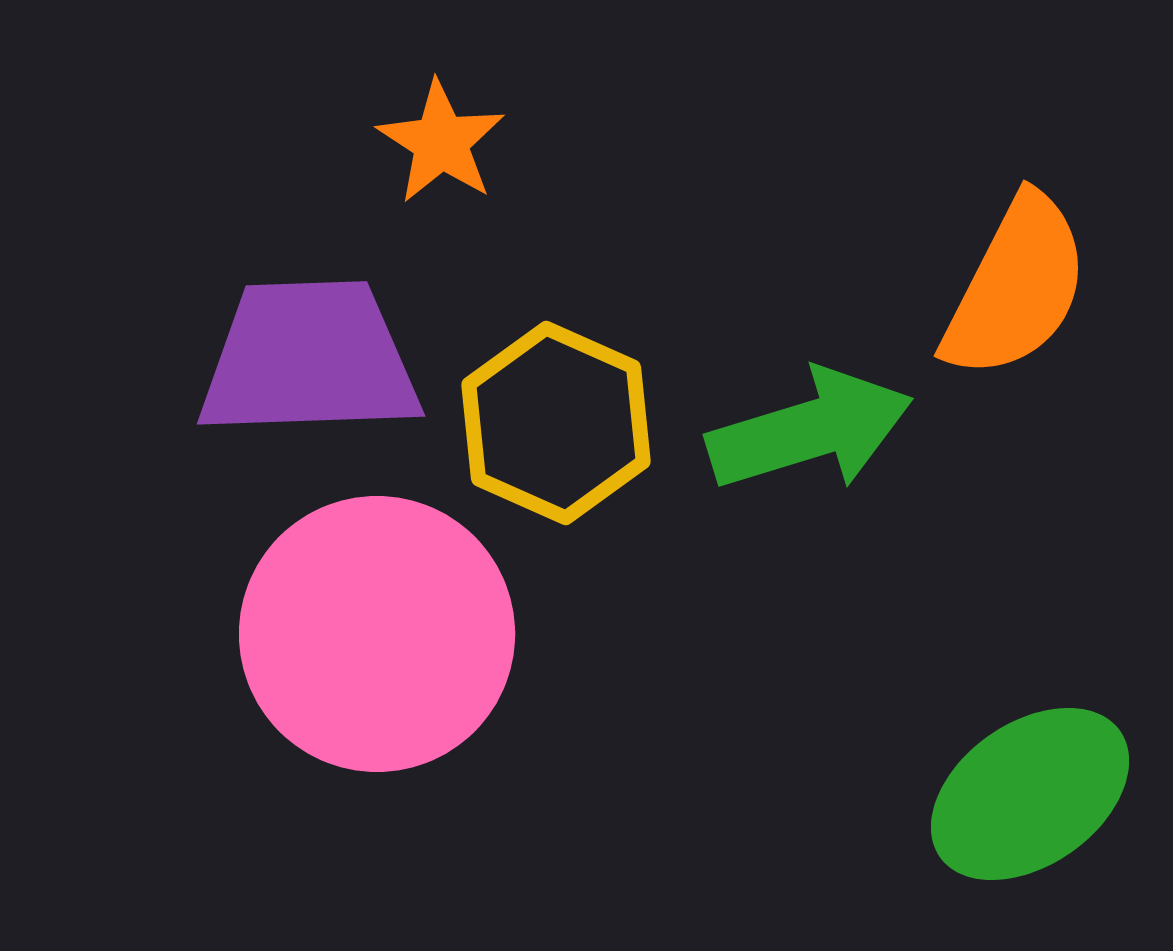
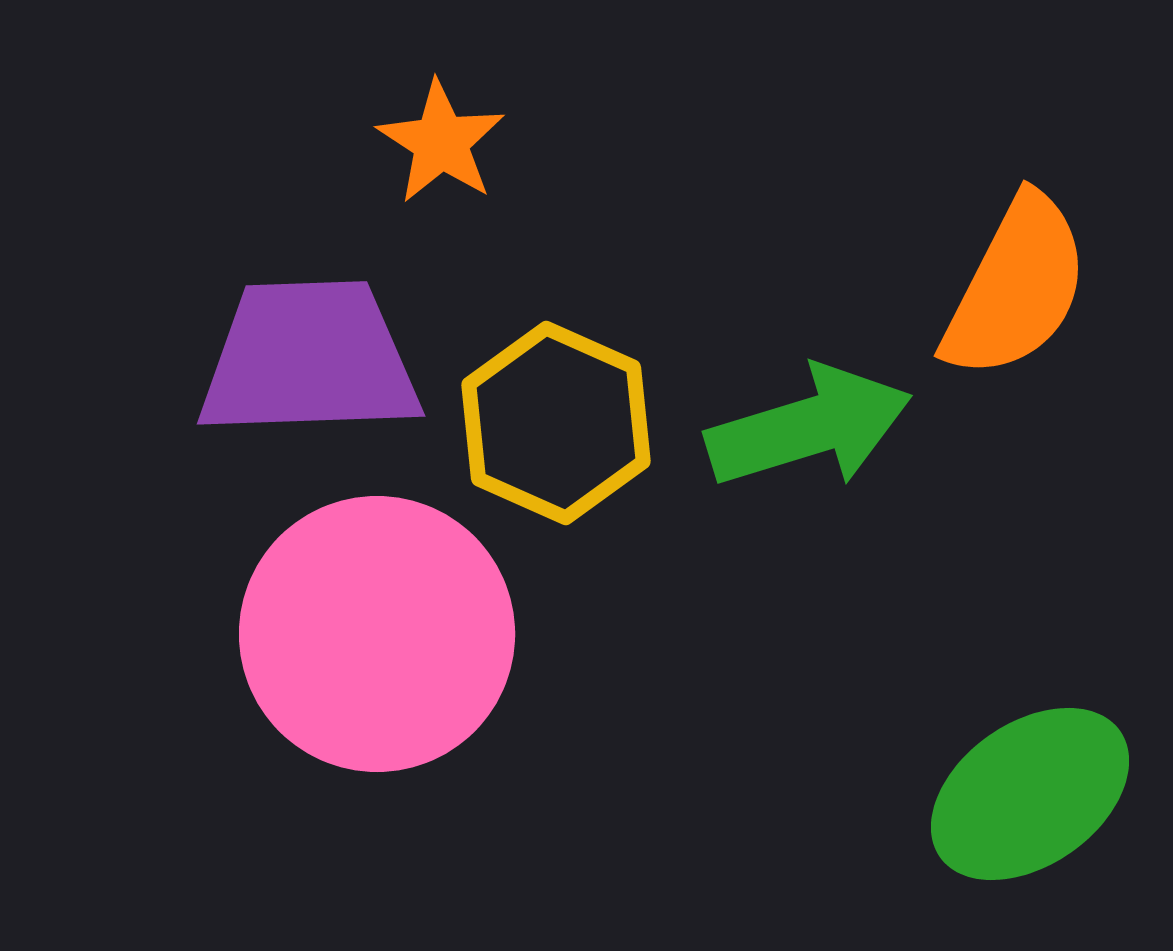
green arrow: moved 1 px left, 3 px up
